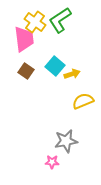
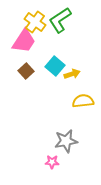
pink trapezoid: moved 2 px down; rotated 40 degrees clockwise
brown square: rotated 14 degrees clockwise
yellow semicircle: rotated 15 degrees clockwise
